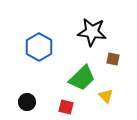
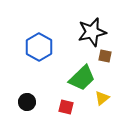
black star: rotated 20 degrees counterclockwise
brown square: moved 8 px left, 3 px up
yellow triangle: moved 4 px left, 2 px down; rotated 35 degrees clockwise
